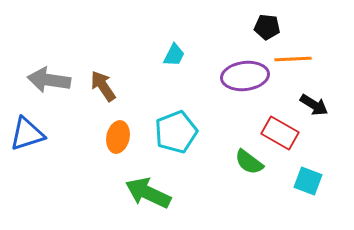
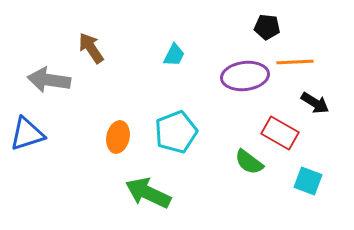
orange line: moved 2 px right, 3 px down
brown arrow: moved 12 px left, 38 px up
black arrow: moved 1 px right, 2 px up
